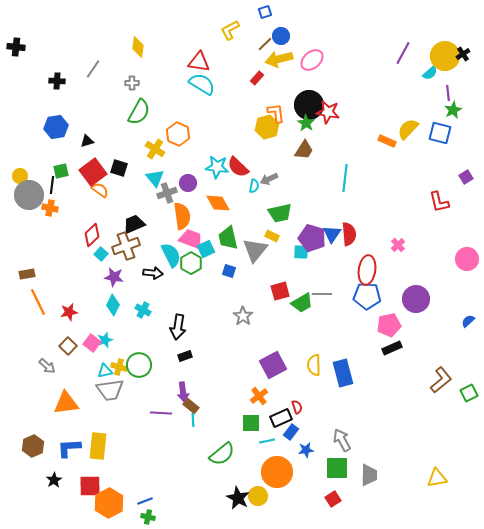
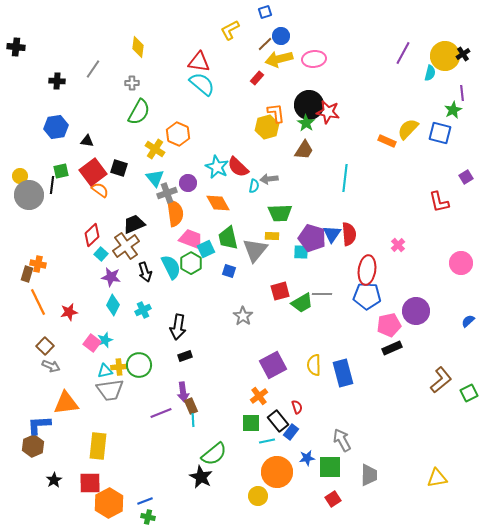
pink ellipse at (312, 60): moved 2 px right, 1 px up; rotated 35 degrees clockwise
cyan semicircle at (430, 73): rotated 35 degrees counterclockwise
cyan semicircle at (202, 84): rotated 8 degrees clockwise
purple line at (448, 93): moved 14 px right
black triangle at (87, 141): rotated 24 degrees clockwise
cyan star at (217, 167): rotated 20 degrees clockwise
gray arrow at (269, 179): rotated 18 degrees clockwise
orange cross at (50, 208): moved 12 px left, 56 px down
green trapezoid at (280, 213): rotated 10 degrees clockwise
orange semicircle at (182, 216): moved 7 px left, 3 px up
yellow rectangle at (272, 236): rotated 24 degrees counterclockwise
brown cross at (126, 246): rotated 16 degrees counterclockwise
cyan semicircle at (171, 255): moved 12 px down
pink circle at (467, 259): moved 6 px left, 4 px down
black arrow at (153, 273): moved 8 px left, 1 px up; rotated 66 degrees clockwise
brown rectangle at (27, 274): rotated 63 degrees counterclockwise
purple star at (114, 277): moved 3 px left
purple circle at (416, 299): moved 12 px down
cyan cross at (143, 310): rotated 35 degrees clockwise
brown square at (68, 346): moved 23 px left
gray arrow at (47, 366): moved 4 px right; rotated 18 degrees counterclockwise
yellow cross at (119, 367): rotated 21 degrees counterclockwise
brown rectangle at (191, 406): rotated 28 degrees clockwise
purple line at (161, 413): rotated 25 degrees counterclockwise
black rectangle at (281, 418): moved 3 px left, 3 px down; rotated 75 degrees clockwise
blue L-shape at (69, 448): moved 30 px left, 23 px up
blue star at (306, 450): moved 1 px right, 8 px down
green semicircle at (222, 454): moved 8 px left
green square at (337, 468): moved 7 px left, 1 px up
red square at (90, 486): moved 3 px up
black star at (238, 498): moved 37 px left, 21 px up
